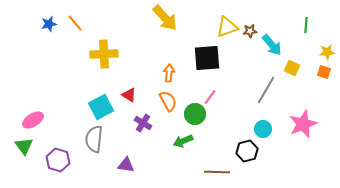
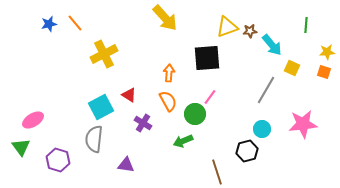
yellow cross: rotated 24 degrees counterclockwise
pink star: rotated 16 degrees clockwise
cyan circle: moved 1 px left
green triangle: moved 3 px left, 1 px down
brown line: rotated 70 degrees clockwise
